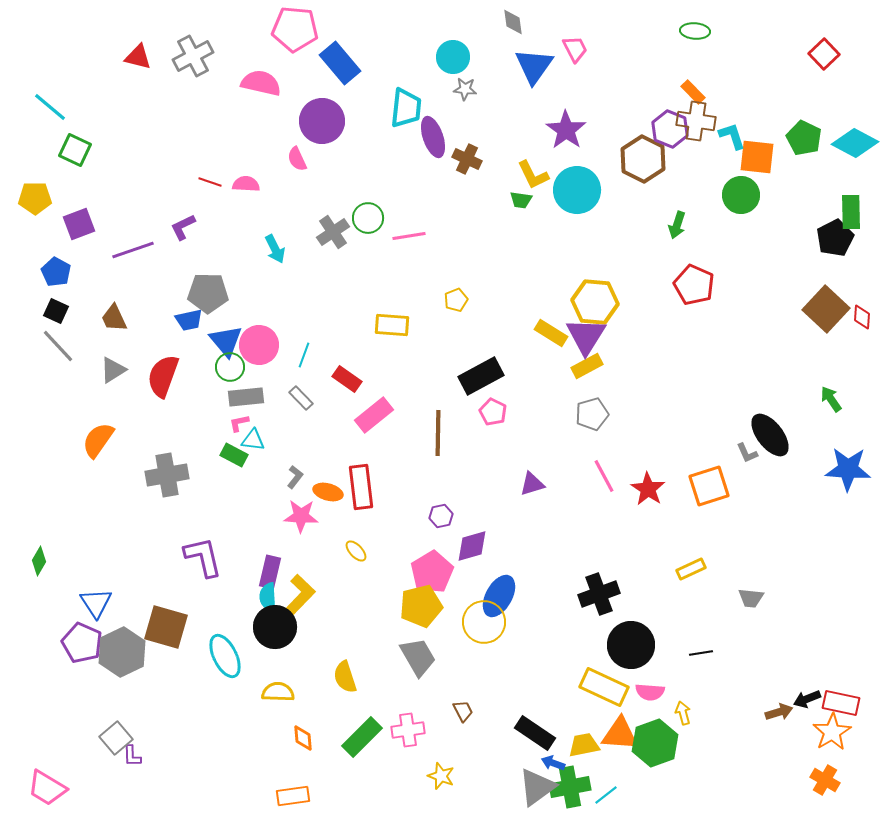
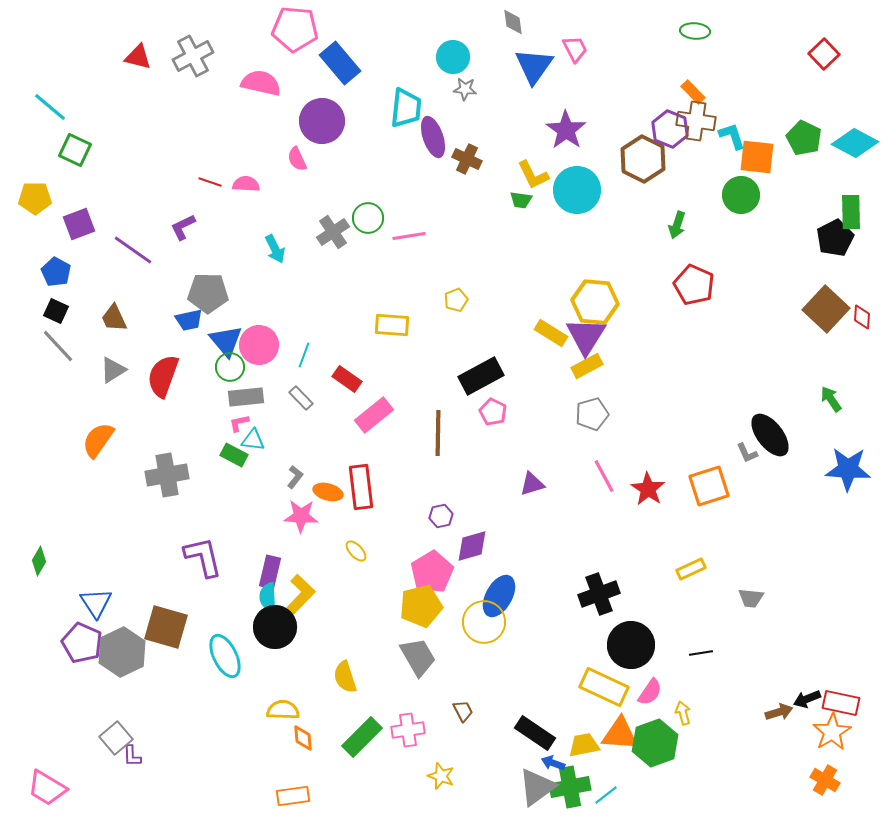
purple line at (133, 250): rotated 54 degrees clockwise
yellow semicircle at (278, 692): moved 5 px right, 18 px down
pink semicircle at (650, 692): rotated 60 degrees counterclockwise
